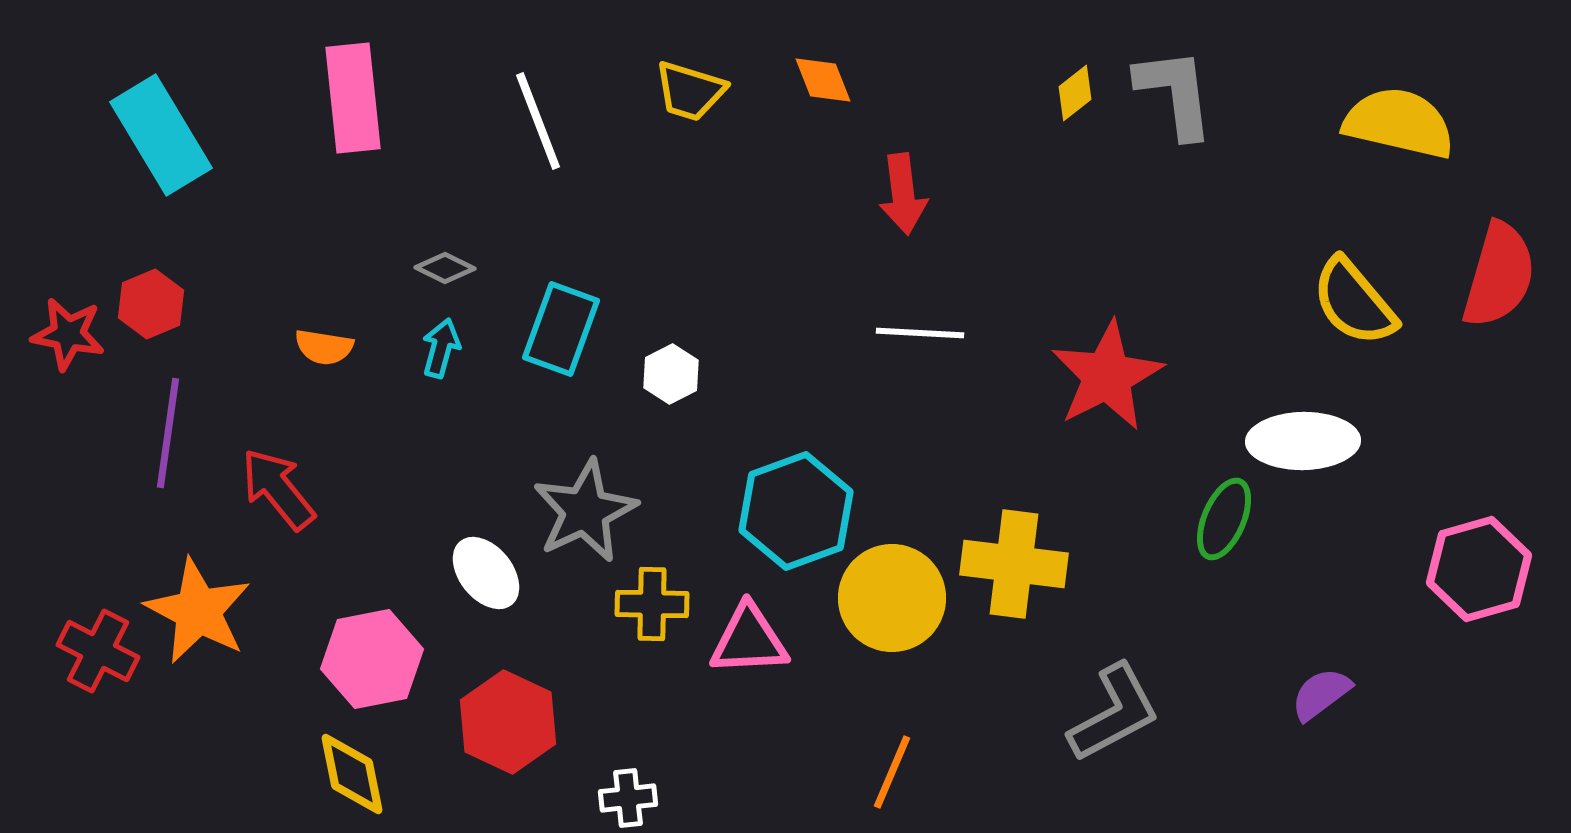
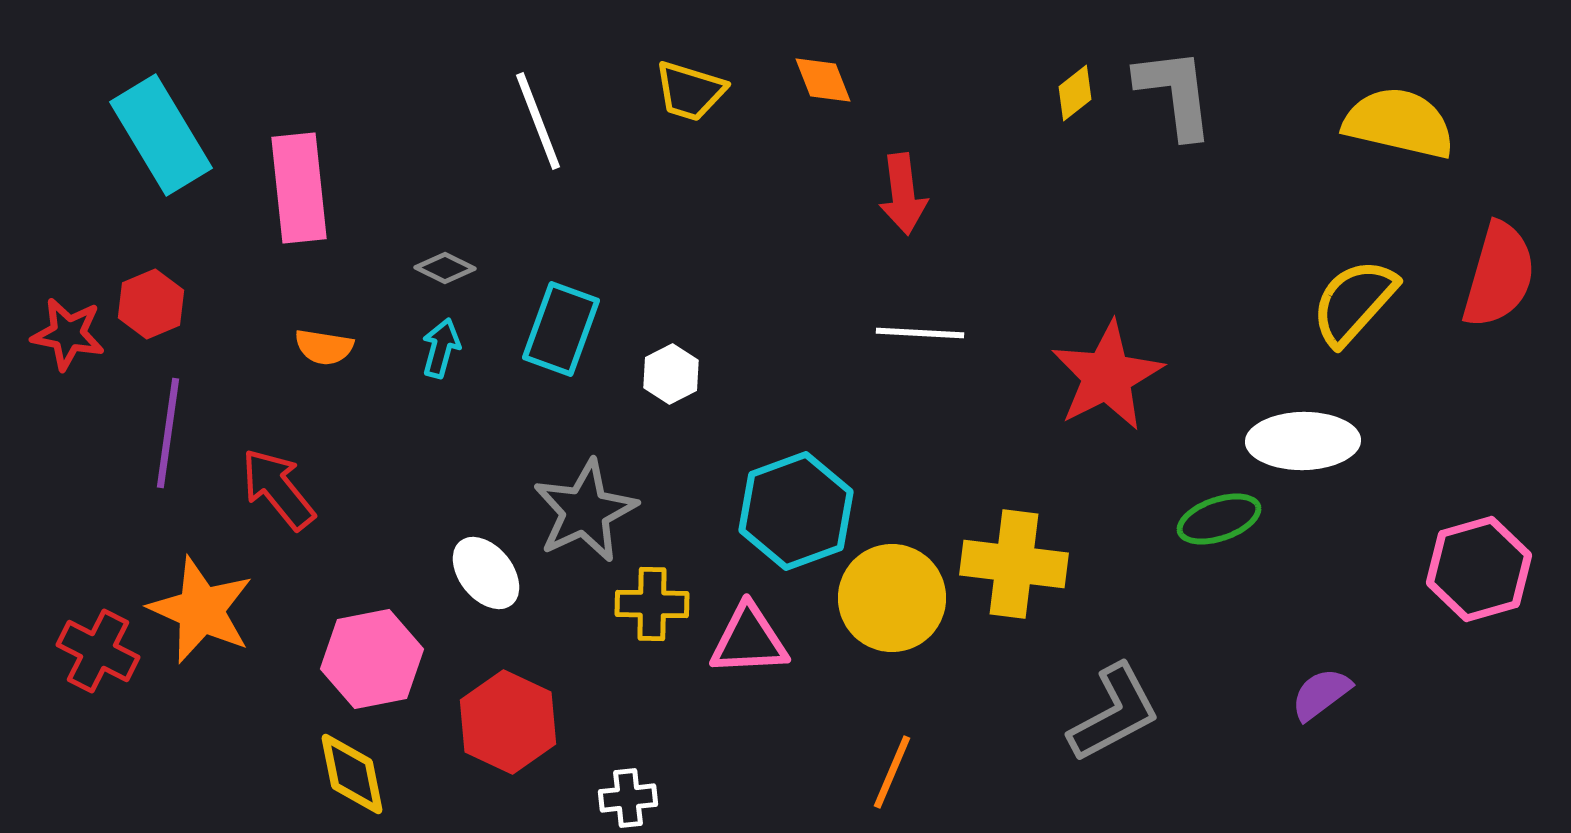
pink rectangle at (353, 98): moved 54 px left, 90 px down
yellow semicircle at (1354, 302): rotated 82 degrees clockwise
green ellipse at (1224, 519): moved 5 px left; rotated 48 degrees clockwise
orange star at (198, 611): moved 3 px right, 1 px up; rotated 4 degrees counterclockwise
